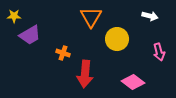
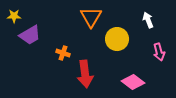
white arrow: moved 2 px left, 4 px down; rotated 126 degrees counterclockwise
red arrow: rotated 12 degrees counterclockwise
